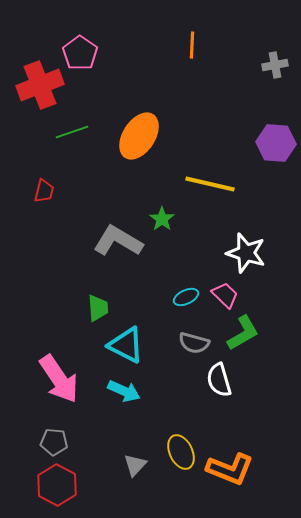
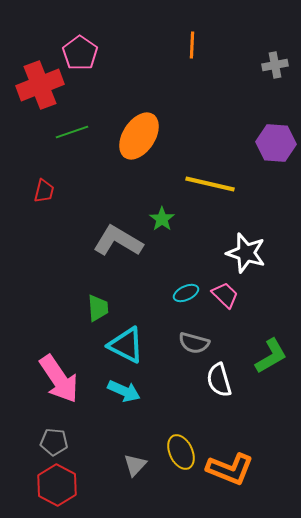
cyan ellipse: moved 4 px up
green L-shape: moved 28 px right, 23 px down
